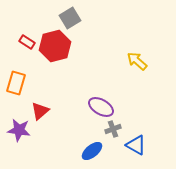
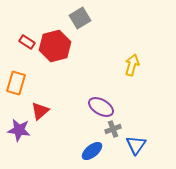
gray square: moved 10 px right
yellow arrow: moved 5 px left, 4 px down; rotated 65 degrees clockwise
blue triangle: rotated 35 degrees clockwise
